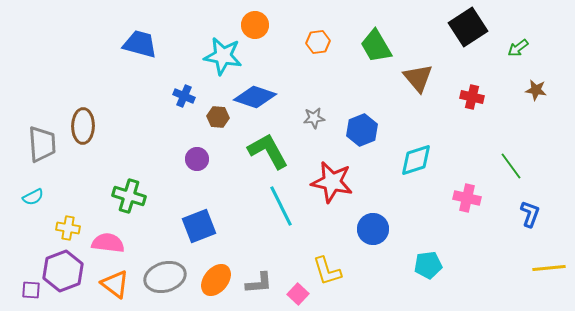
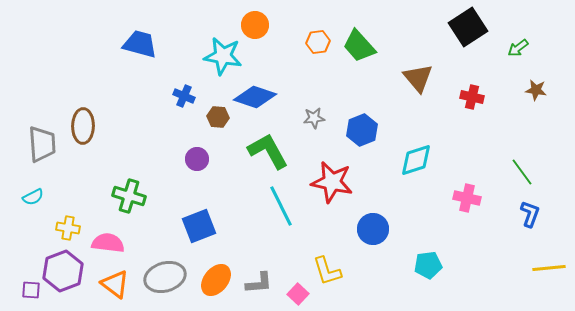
green trapezoid at (376, 46): moved 17 px left; rotated 12 degrees counterclockwise
green line at (511, 166): moved 11 px right, 6 px down
